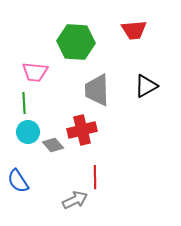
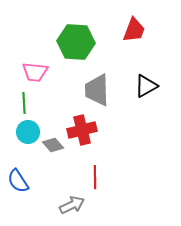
red trapezoid: rotated 64 degrees counterclockwise
gray arrow: moved 3 px left, 5 px down
